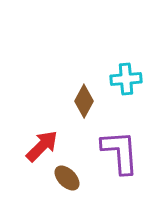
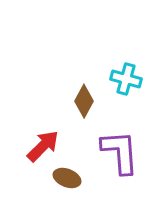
cyan cross: rotated 20 degrees clockwise
red arrow: moved 1 px right
brown ellipse: rotated 24 degrees counterclockwise
